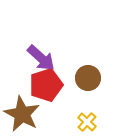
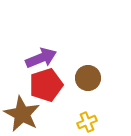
purple arrow: rotated 64 degrees counterclockwise
yellow cross: rotated 24 degrees clockwise
